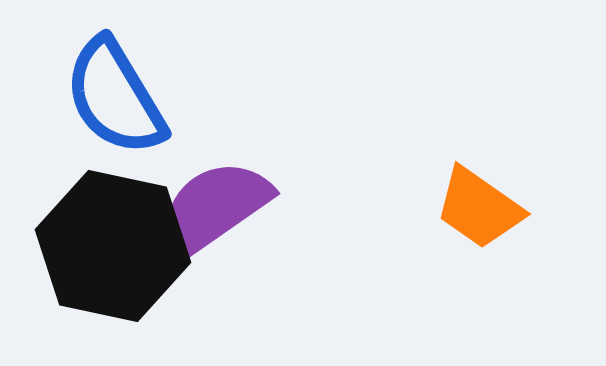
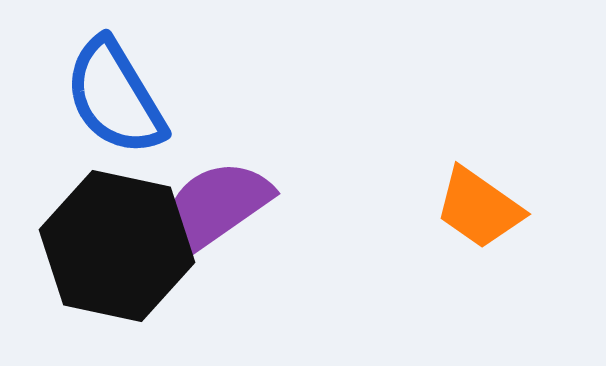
black hexagon: moved 4 px right
